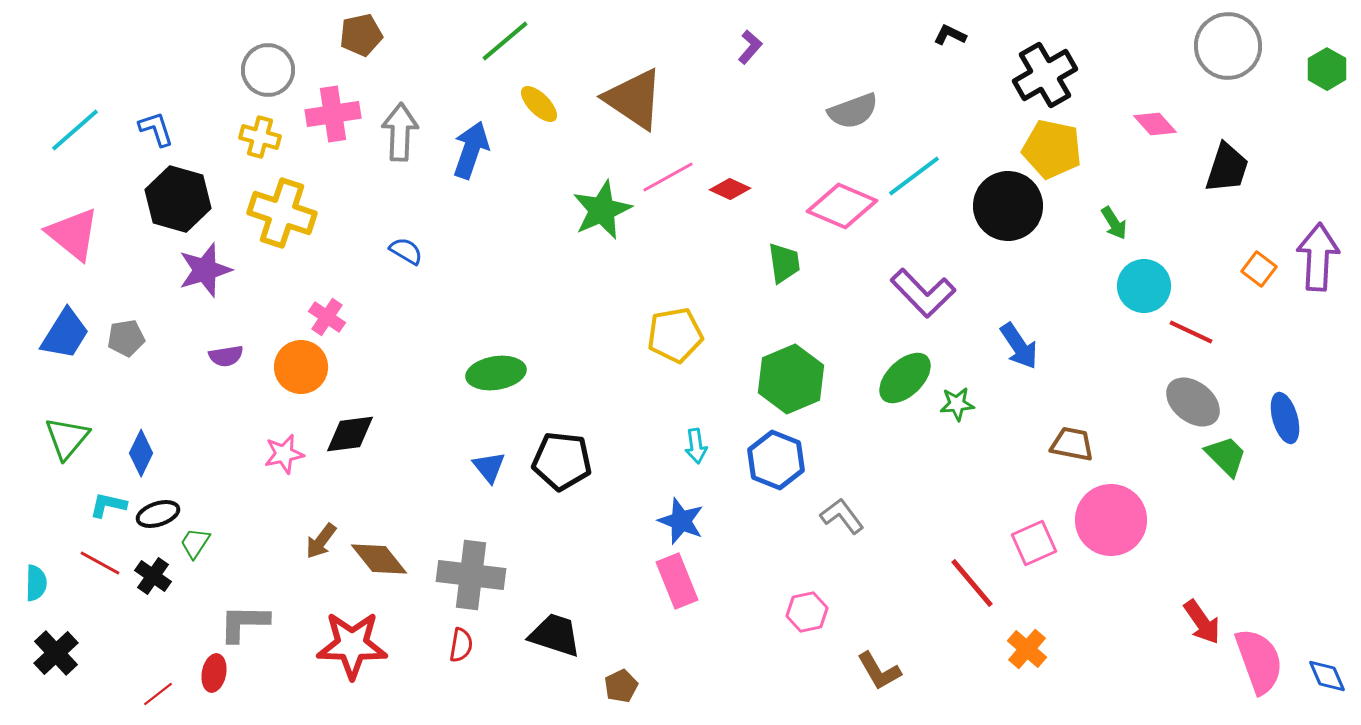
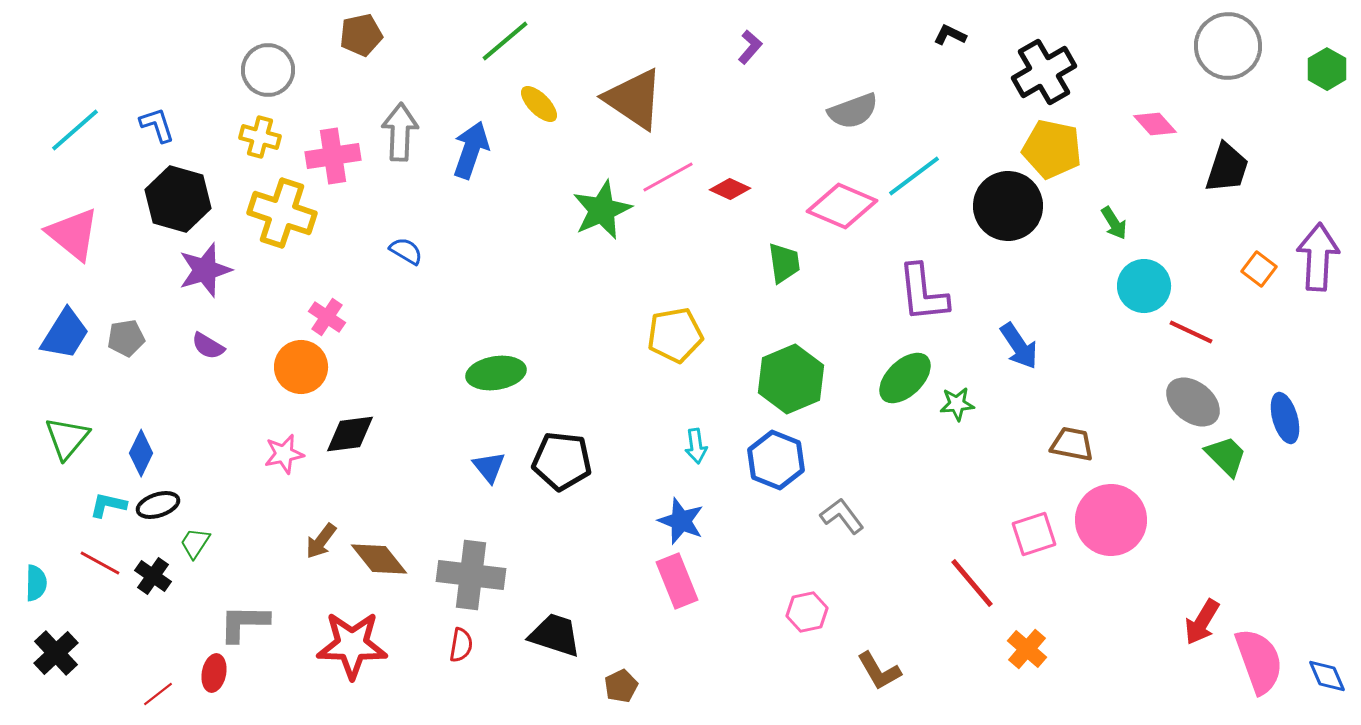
black cross at (1045, 75): moved 1 px left, 3 px up
pink cross at (333, 114): moved 42 px down
blue L-shape at (156, 129): moved 1 px right, 4 px up
purple L-shape at (923, 293): rotated 38 degrees clockwise
purple semicircle at (226, 356): moved 18 px left, 10 px up; rotated 40 degrees clockwise
black ellipse at (158, 514): moved 9 px up
pink square at (1034, 543): moved 9 px up; rotated 6 degrees clockwise
red arrow at (1202, 622): rotated 66 degrees clockwise
